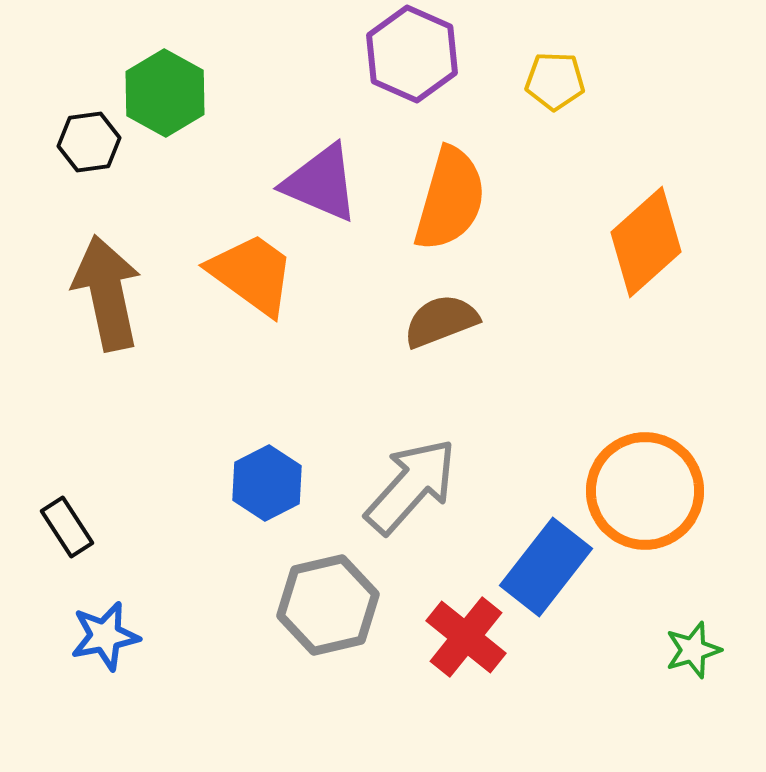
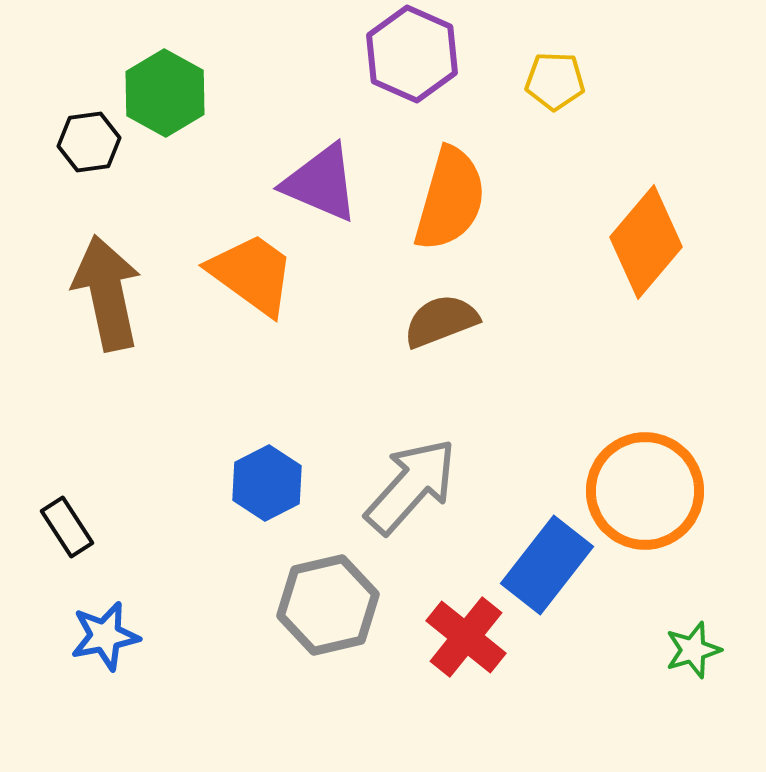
orange diamond: rotated 8 degrees counterclockwise
blue rectangle: moved 1 px right, 2 px up
